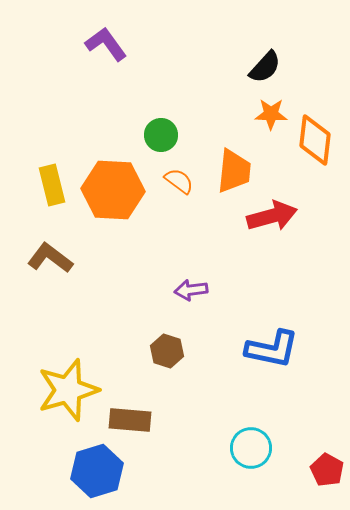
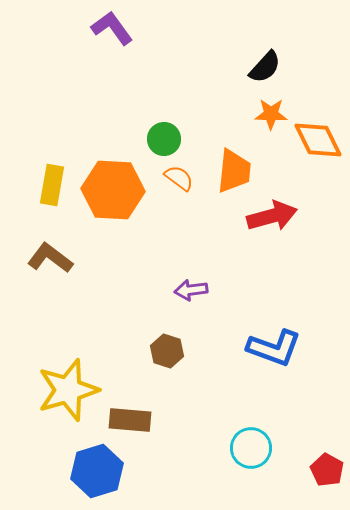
purple L-shape: moved 6 px right, 16 px up
green circle: moved 3 px right, 4 px down
orange diamond: moved 3 px right; rotated 33 degrees counterclockwise
orange semicircle: moved 3 px up
yellow rectangle: rotated 24 degrees clockwise
blue L-shape: moved 2 px right, 1 px up; rotated 8 degrees clockwise
